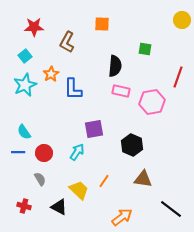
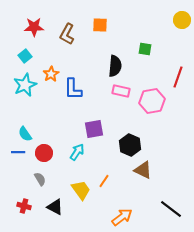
orange square: moved 2 px left, 1 px down
brown L-shape: moved 8 px up
pink hexagon: moved 1 px up
cyan semicircle: moved 1 px right, 2 px down
black hexagon: moved 2 px left
brown triangle: moved 9 px up; rotated 18 degrees clockwise
yellow trapezoid: moved 2 px right; rotated 10 degrees clockwise
black triangle: moved 4 px left
